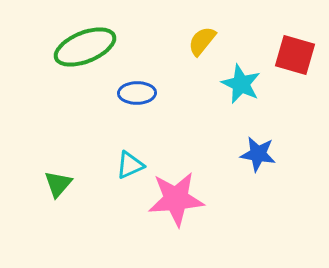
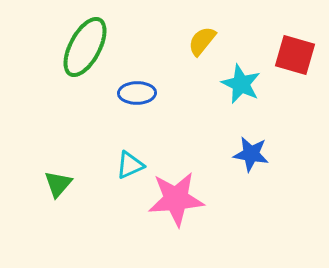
green ellipse: rotated 40 degrees counterclockwise
blue star: moved 7 px left
